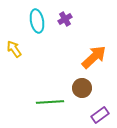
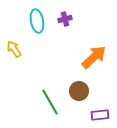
purple cross: rotated 16 degrees clockwise
brown circle: moved 3 px left, 3 px down
green line: rotated 64 degrees clockwise
purple rectangle: rotated 30 degrees clockwise
